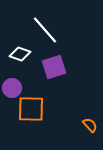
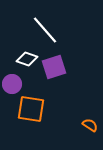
white diamond: moved 7 px right, 5 px down
purple circle: moved 4 px up
orange square: rotated 8 degrees clockwise
orange semicircle: rotated 14 degrees counterclockwise
